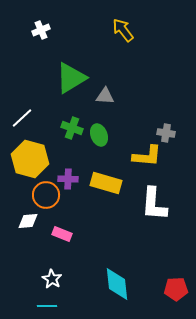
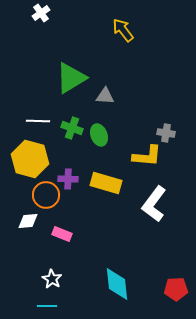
white cross: moved 17 px up; rotated 12 degrees counterclockwise
white line: moved 16 px right, 3 px down; rotated 45 degrees clockwise
white L-shape: rotated 33 degrees clockwise
